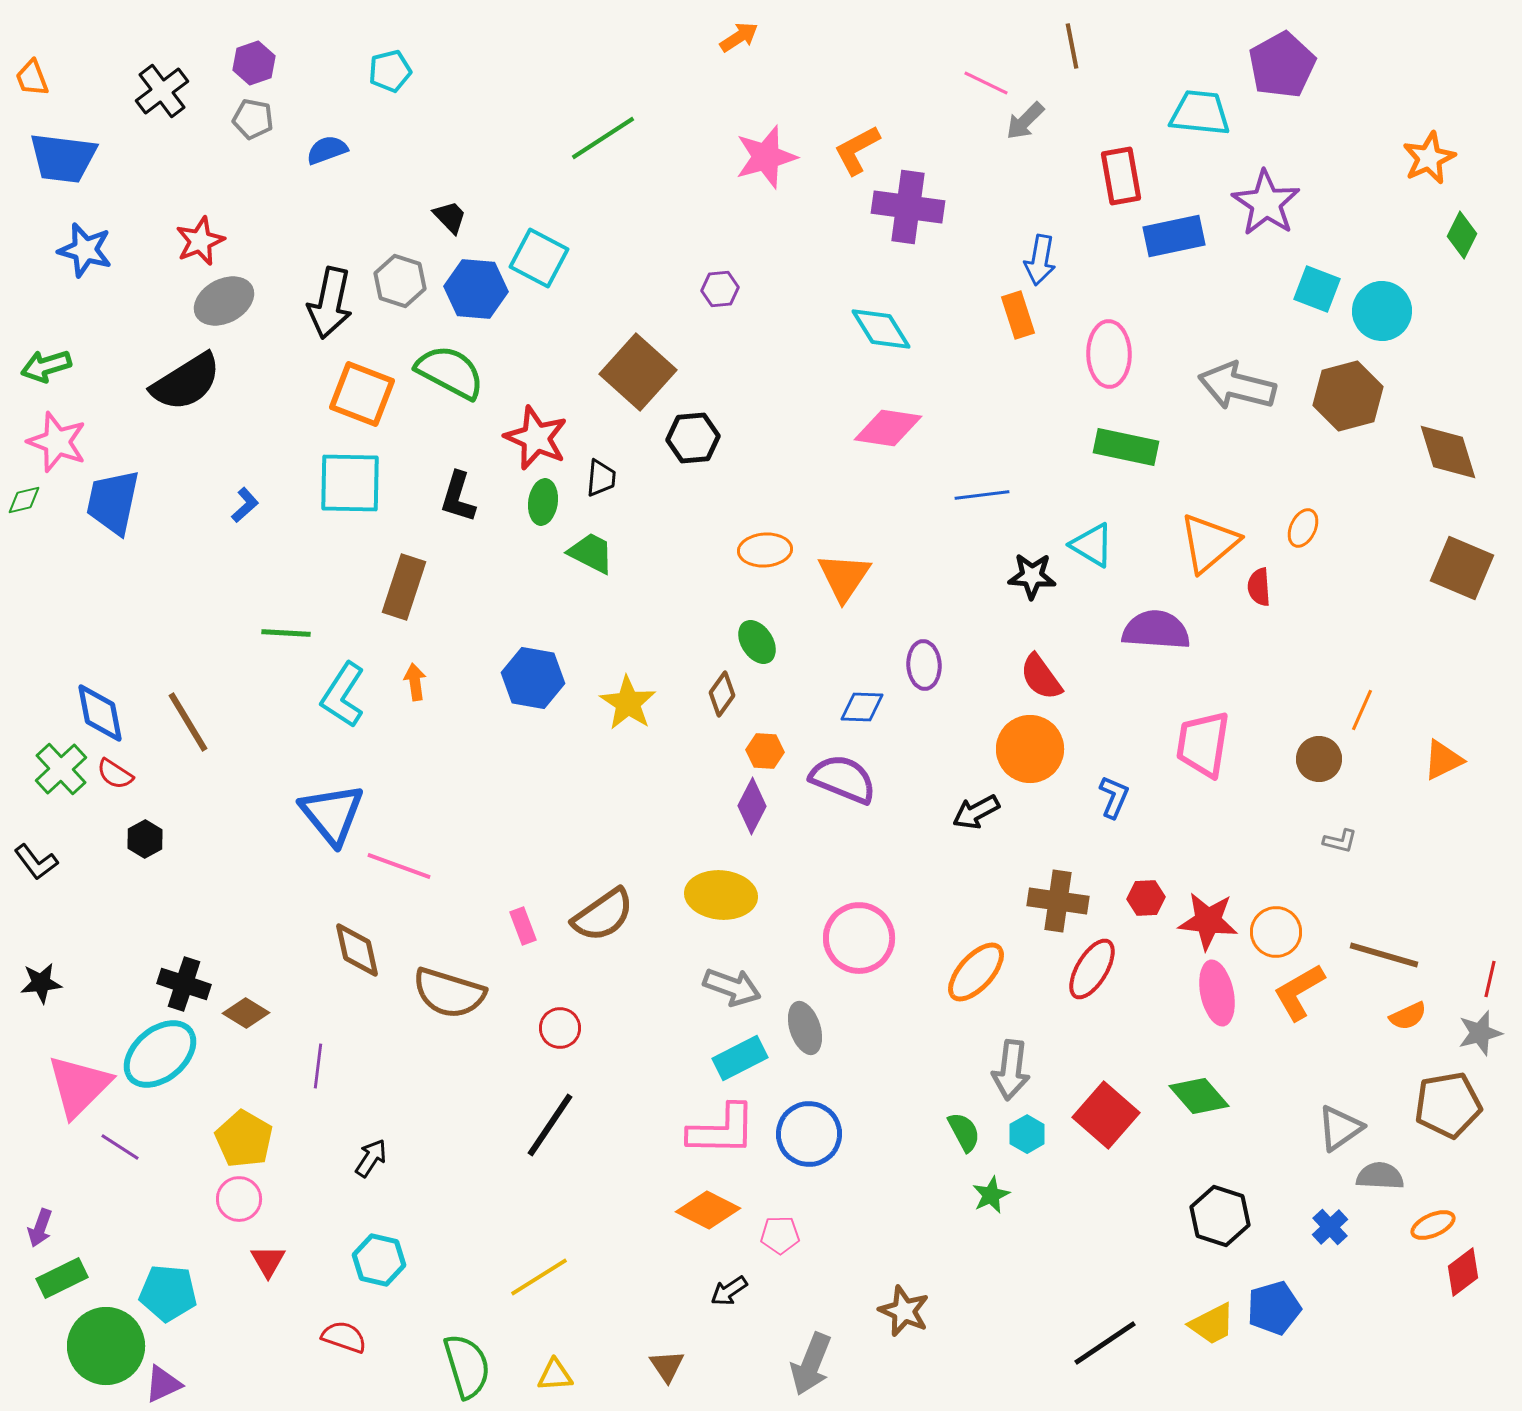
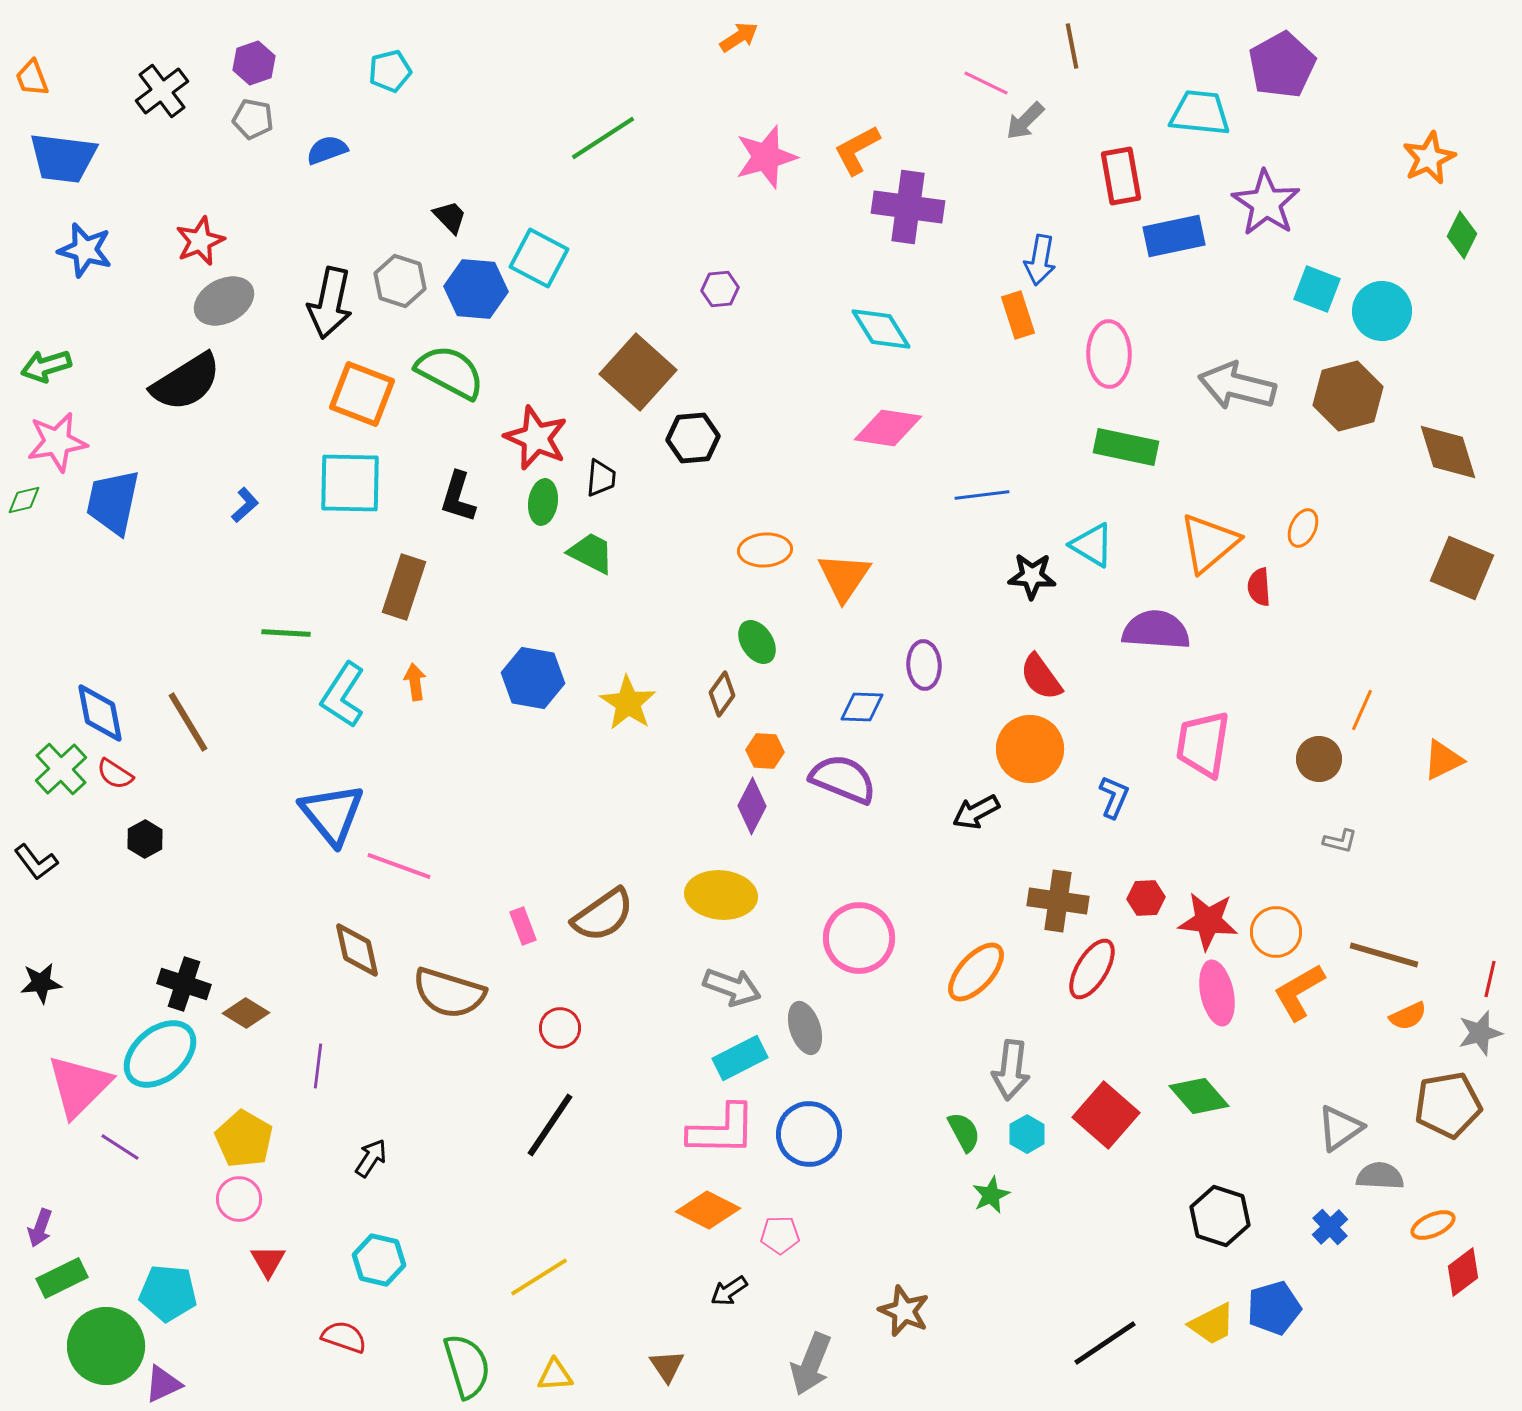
pink star at (57, 442): rotated 30 degrees counterclockwise
